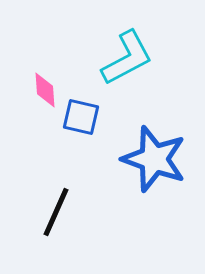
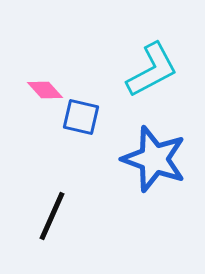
cyan L-shape: moved 25 px right, 12 px down
pink diamond: rotated 39 degrees counterclockwise
black line: moved 4 px left, 4 px down
